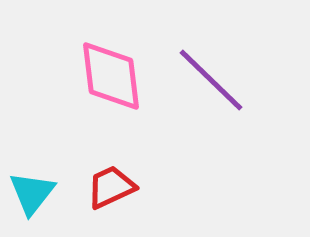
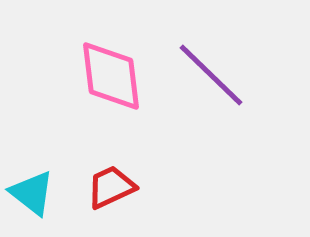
purple line: moved 5 px up
cyan triangle: rotated 30 degrees counterclockwise
